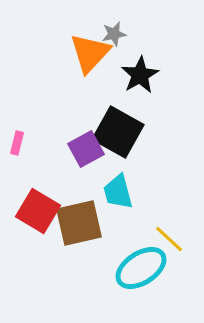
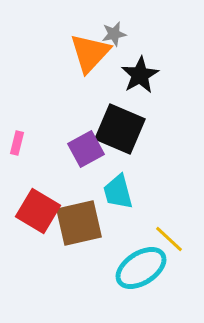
black square: moved 2 px right, 3 px up; rotated 6 degrees counterclockwise
